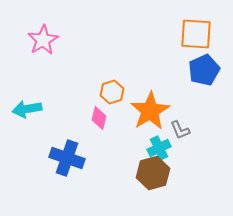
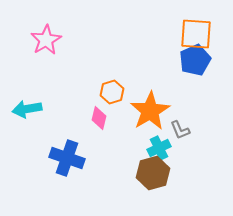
pink star: moved 3 px right
blue pentagon: moved 9 px left, 10 px up
